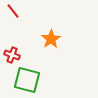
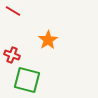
red line: rotated 21 degrees counterclockwise
orange star: moved 3 px left, 1 px down
